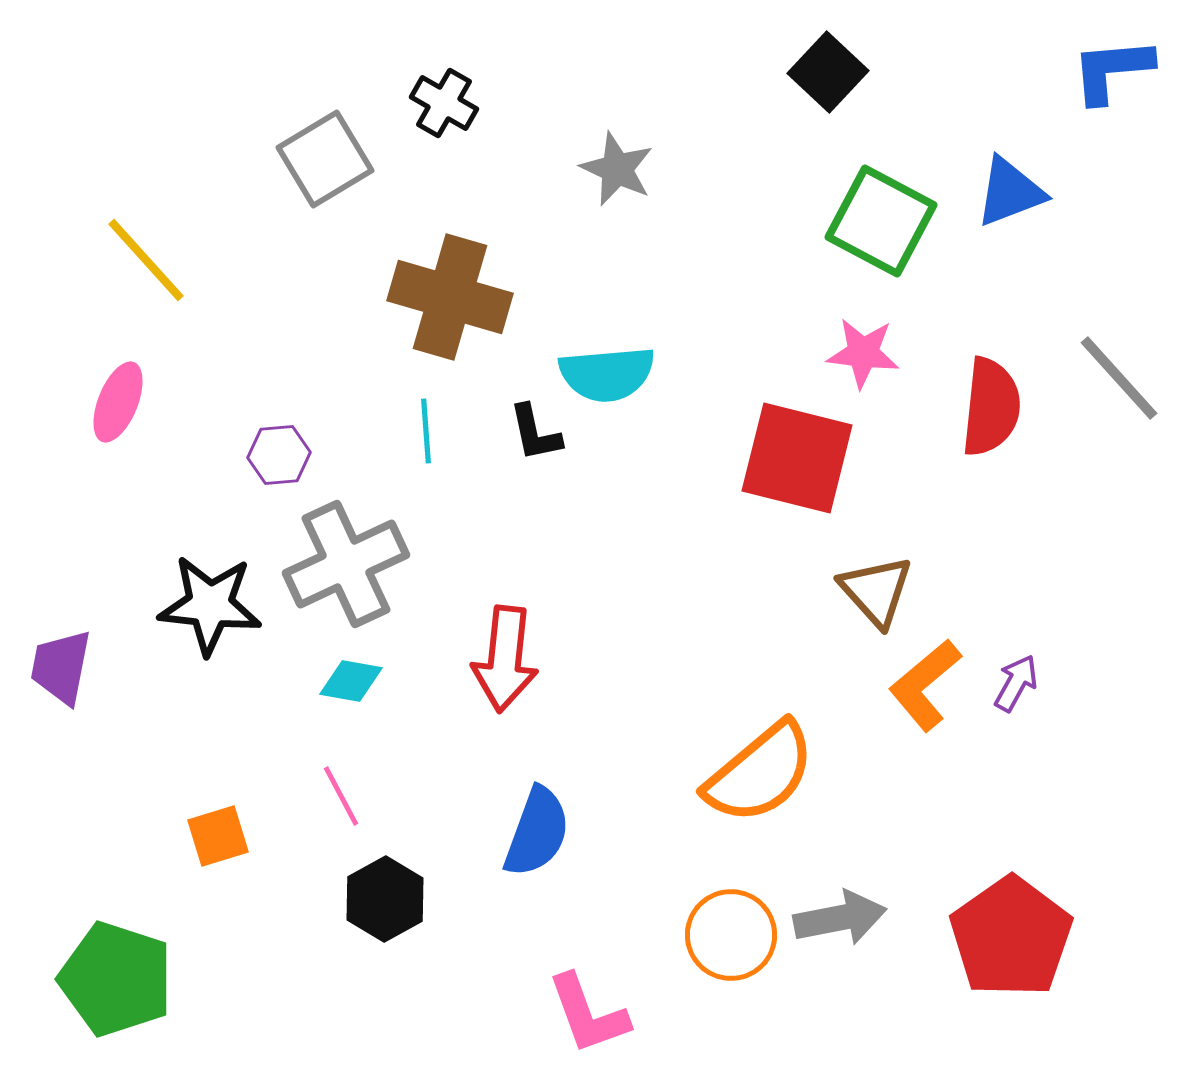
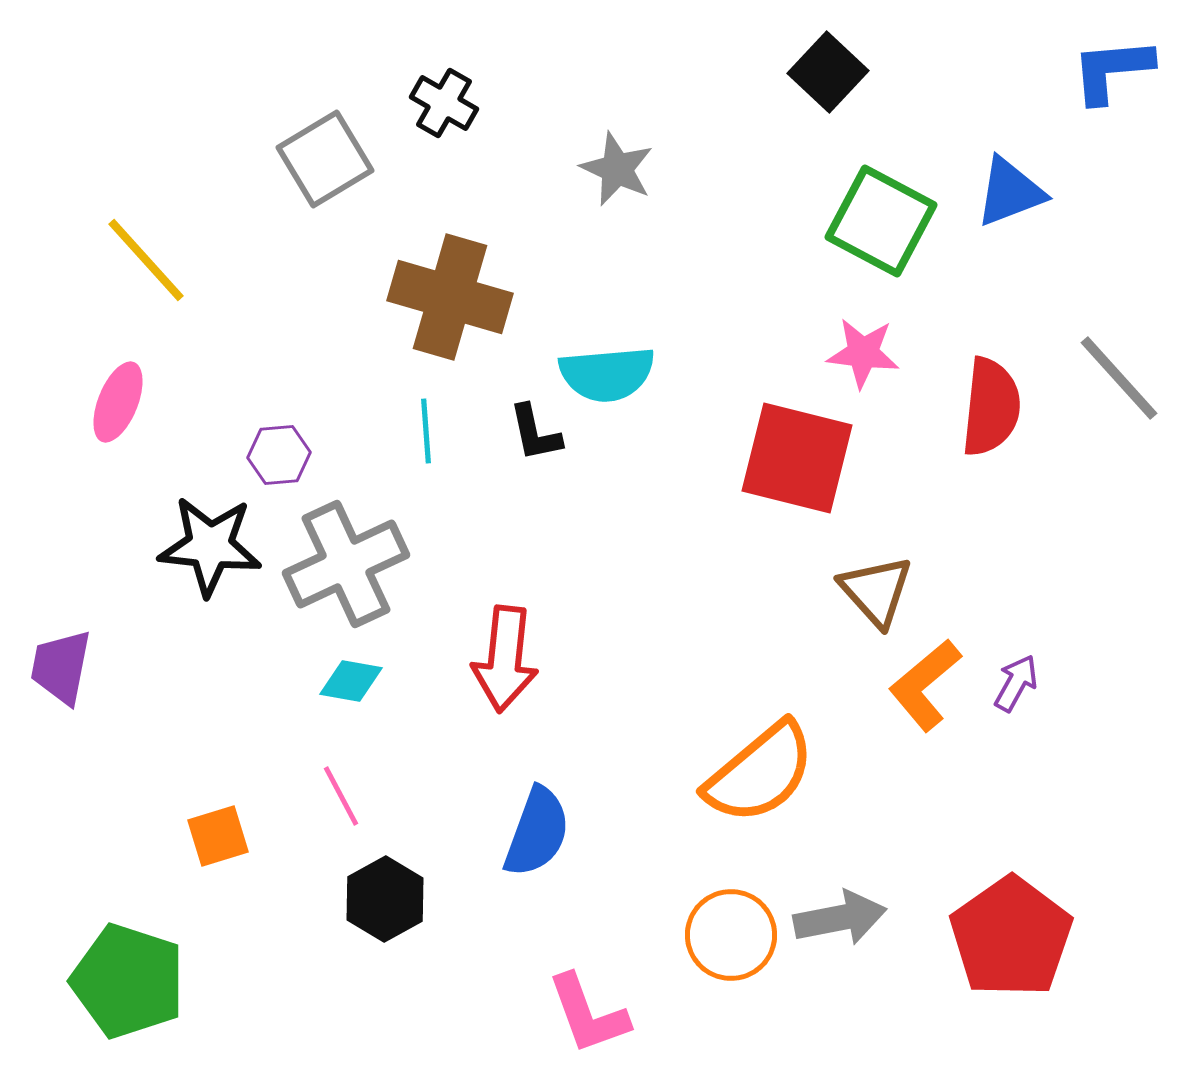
black star: moved 59 px up
green pentagon: moved 12 px right, 2 px down
